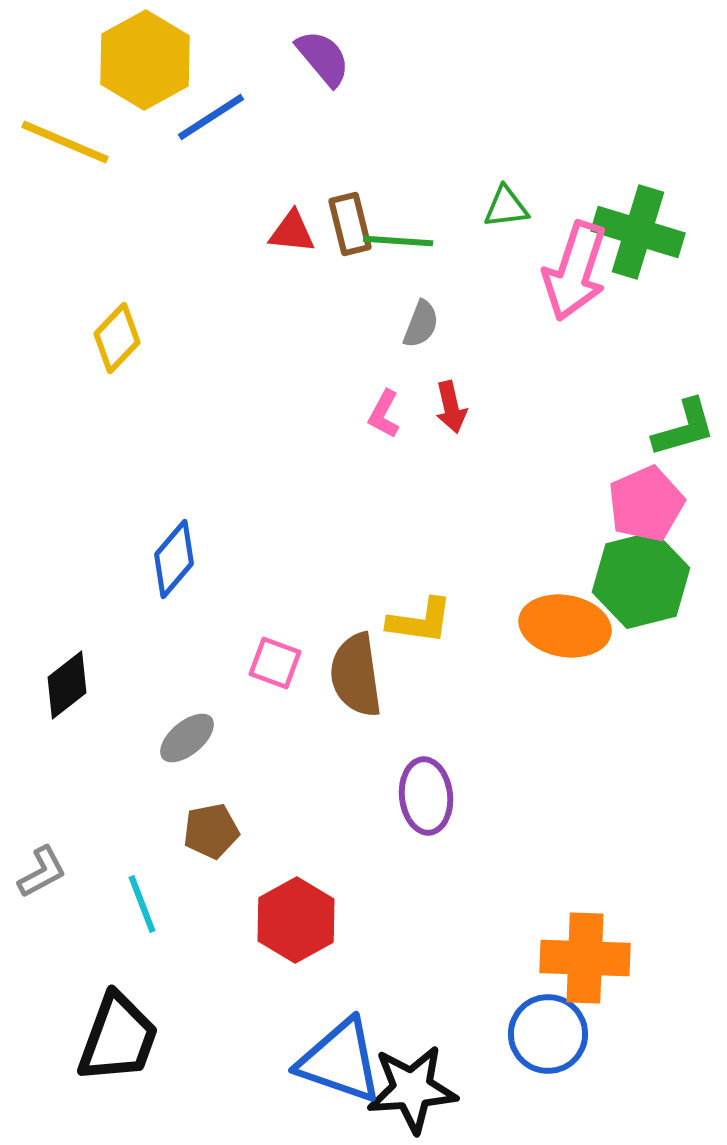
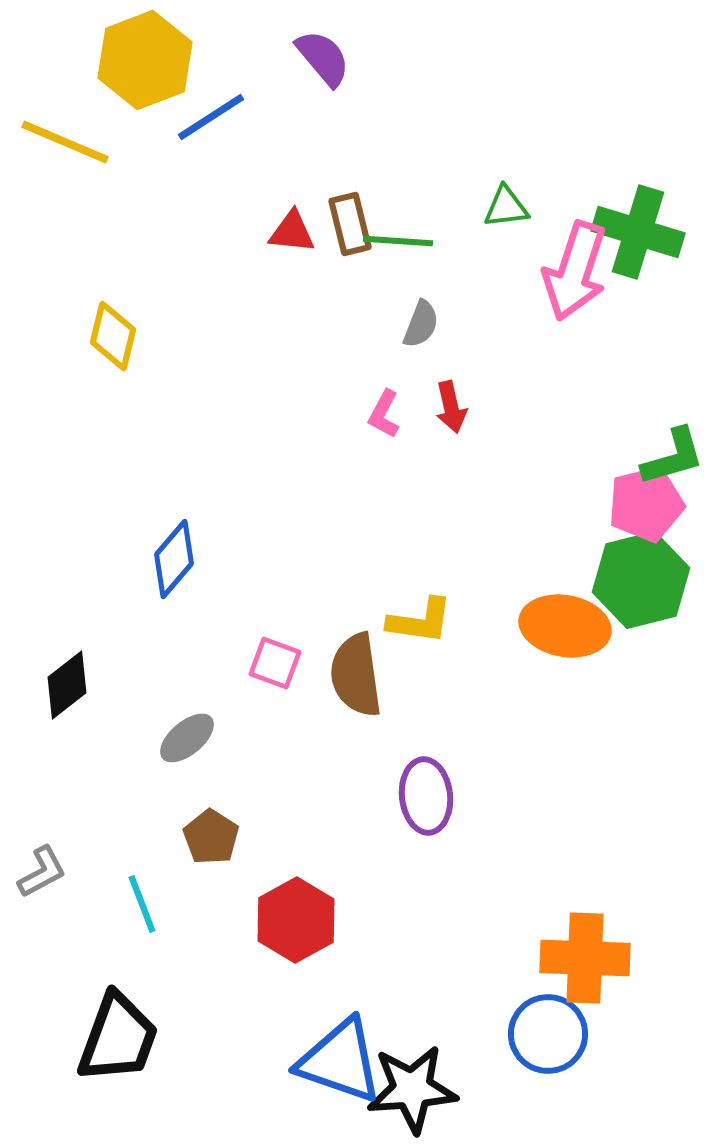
yellow hexagon: rotated 8 degrees clockwise
yellow diamond: moved 4 px left, 2 px up; rotated 30 degrees counterclockwise
green L-shape: moved 11 px left, 29 px down
pink pentagon: rotated 10 degrees clockwise
brown pentagon: moved 6 px down; rotated 28 degrees counterclockwise
